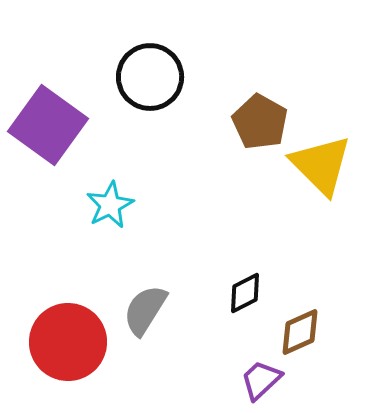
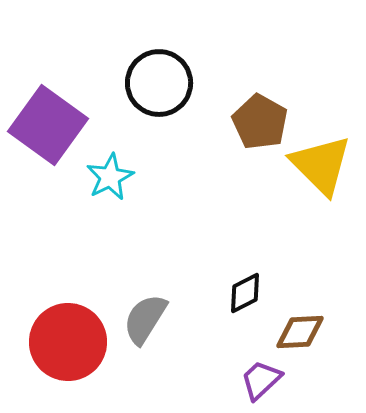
black circle: moved 9 px right, 6 px down
cyan star: moved 28 px up
gray semicircle: moved 9 px down
brown diamond: rotated 21 degrees clockwise
